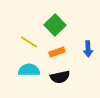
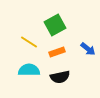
green square: rotated 15 degrees clockwise
blue arrow: rotated 49 degrees counterclockwise
